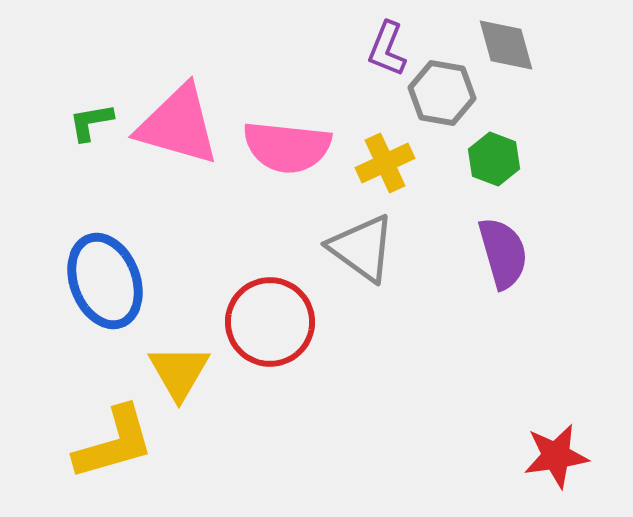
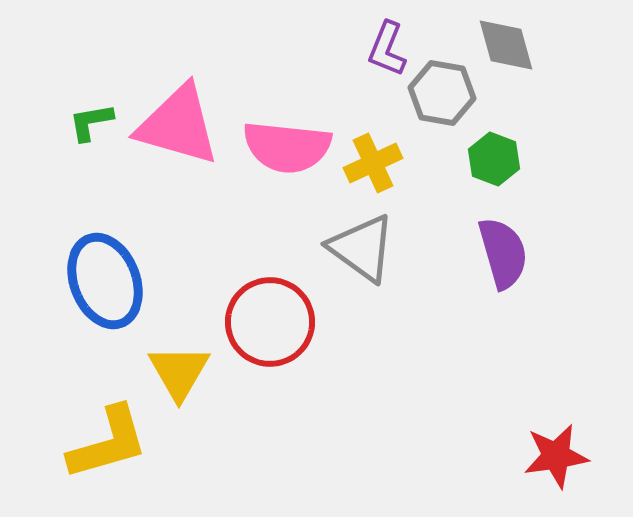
yellow cross: moved 12 px left
yellow L-shape: moved 6 px left
